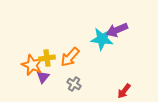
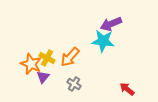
purple arrow: moved 6 px left, 6 px up
cyan star: moved 1 px right, 2 px down
yellow cross: rotated 35 degrees clockwise
orange star: moved 1 px left, 1 px up
red arrow: moved 3 px right, 2 px up; rotated 91 degrees clockwise
